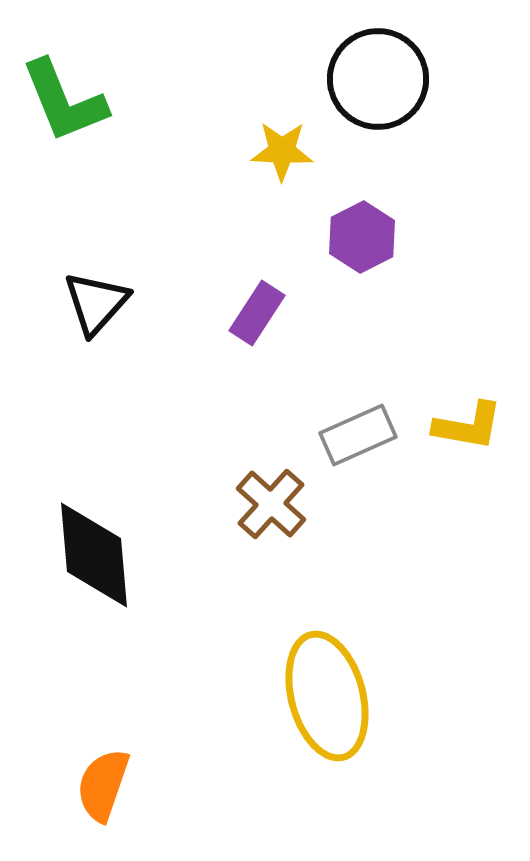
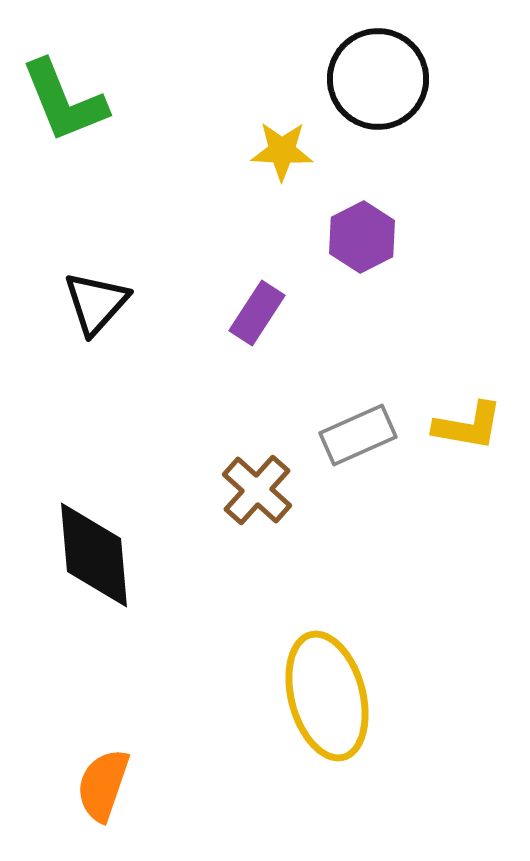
brown cross: moved 14 px left, 14 px up
